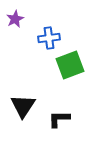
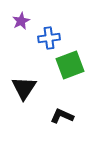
purple star: moved 6 px right, 2 px down
black triangle: moved 1 px right, 18 px up
black L-shape: moved 3 px right, 3 px up; rotated 25 degrees clockwise
